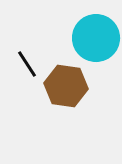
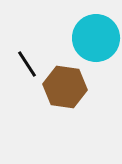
brown hexagon: moved 1 px left, 1 px down
